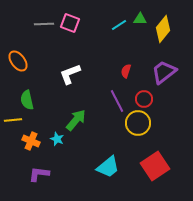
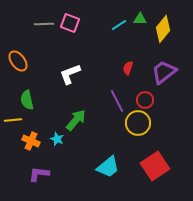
red semicircle: moved 2 px right, 3 px up
red circle: moved 1 px right, 1 px down
